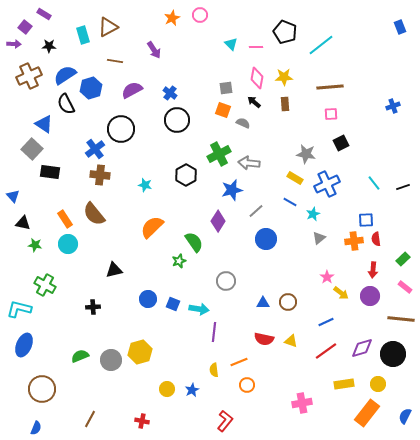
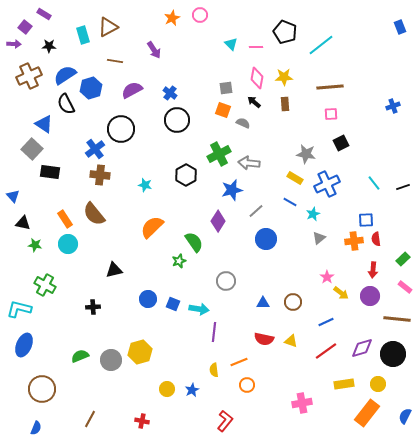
brown circle at (288, 302): moved 5 px right
brown line at (401, 319): moved 4 px left
